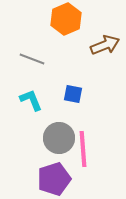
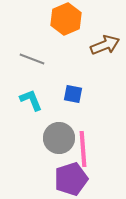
purple pentagon: moved 17 px right
